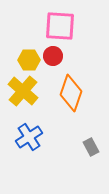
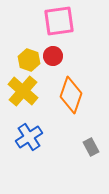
pink square: moved 1 px left, 5 px up; rotated 12 degrees counterclockwise
yellow hexagon: rotated 20 degrees clockwise
orange diamond: moved 2 px down
